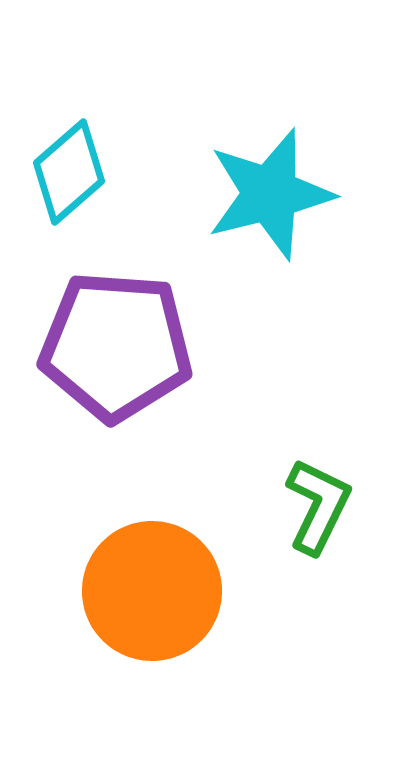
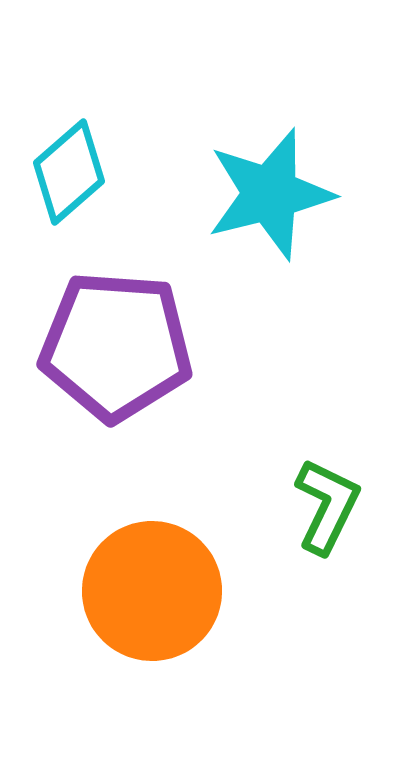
green L-shape: moved 9 px right
